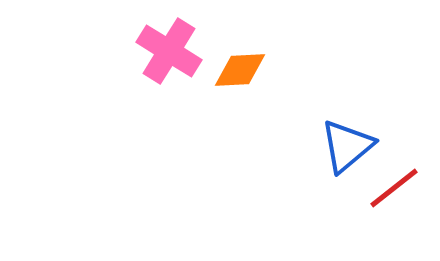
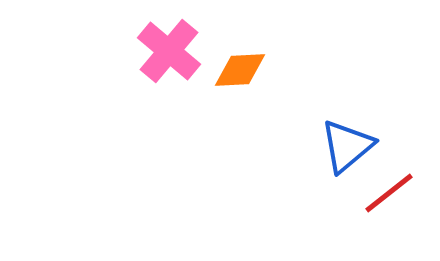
pink cross: rotated 8 degrees clockwise
red line: moved 5 px left, 5 px down
